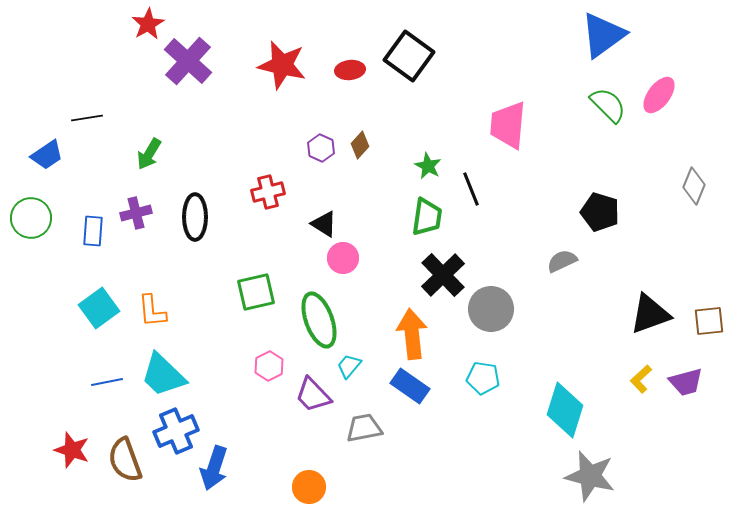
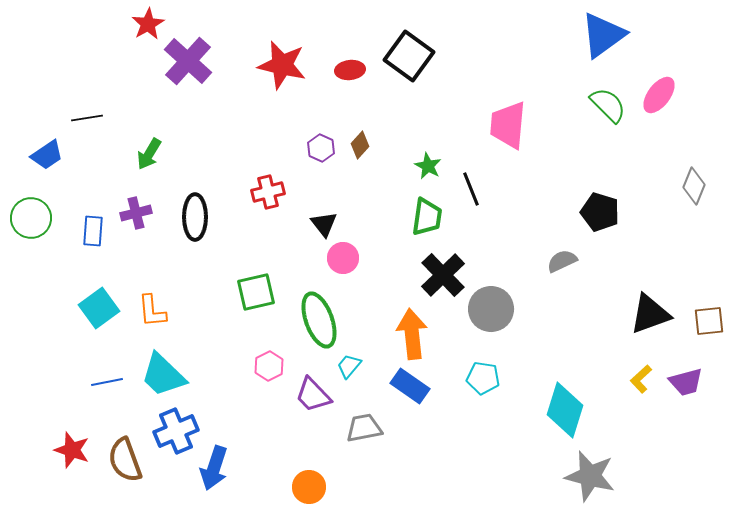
black triangle at (324, 224): rotated 20 degrees clockwise
